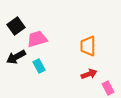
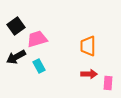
red arrow: rotated 21 degrees clockwise
pink rectangle: moved 5 px up; rotated 32 degrees clockwise
